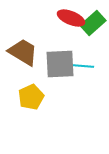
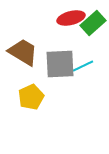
red ellipse: rotated 36 degrees counterclockwise
cyan line: rotated 30 degrees counterclockwise
